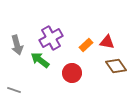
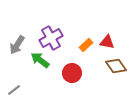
gray arrow: rotated 48 degrees clockwise
gray line: rotated 56 degrees counterclockwise
